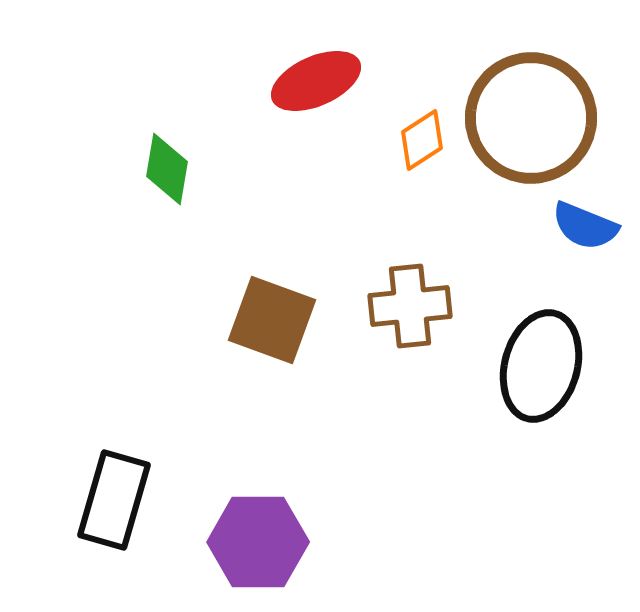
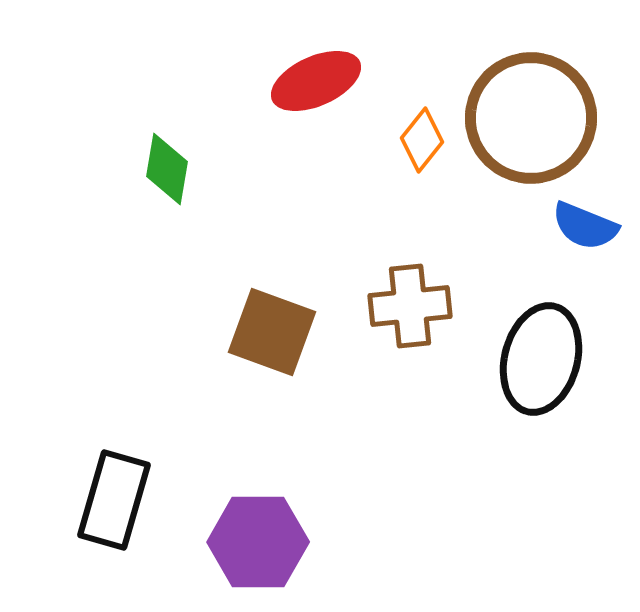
orange diamond: rotated 18 degrees counterclockwise
brown square: moved 12 px down
black ellipse: moved 7 px up
